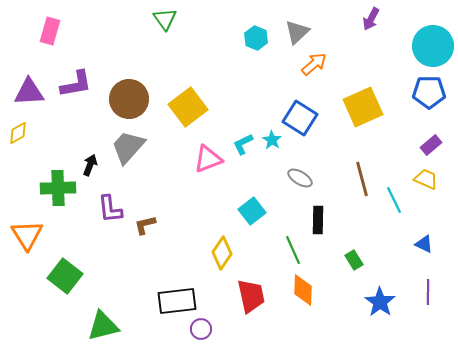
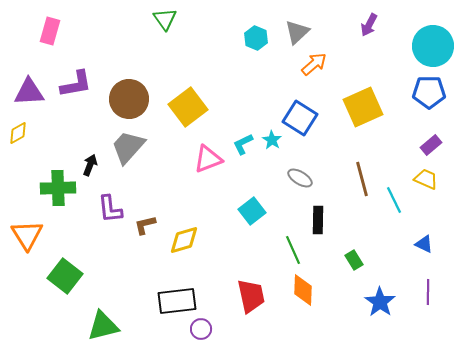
purple arrow at (371, 19): moved 2 px left, 6 px down
yellow diamond at (222, 253): moved 38 px left, 13 px up; rotated 40 degrees clockwise
